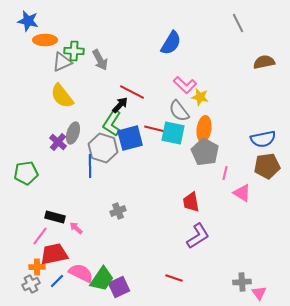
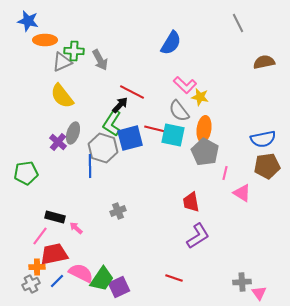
cyan square at (173, 133): moved 2 px down
